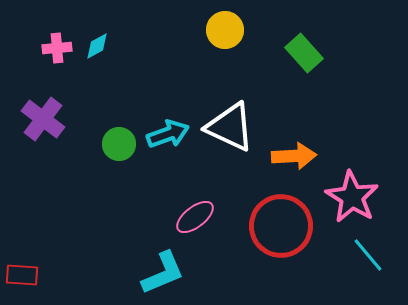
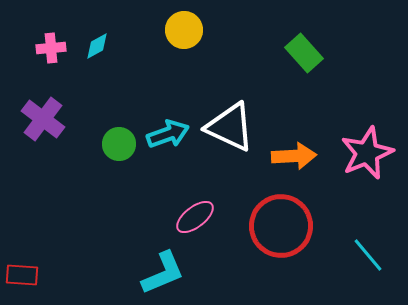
yellow circle: moved 41 px left
pink cross: moved 6 px left
pink star: moved 15 px right, 44 px up; rotated 18 degrees clockwise
